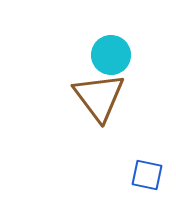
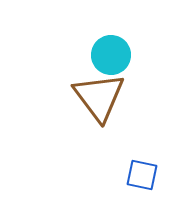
blue square: moved 5 px left
